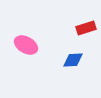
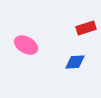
blue diamond: moved 2 px right, 2 px down
